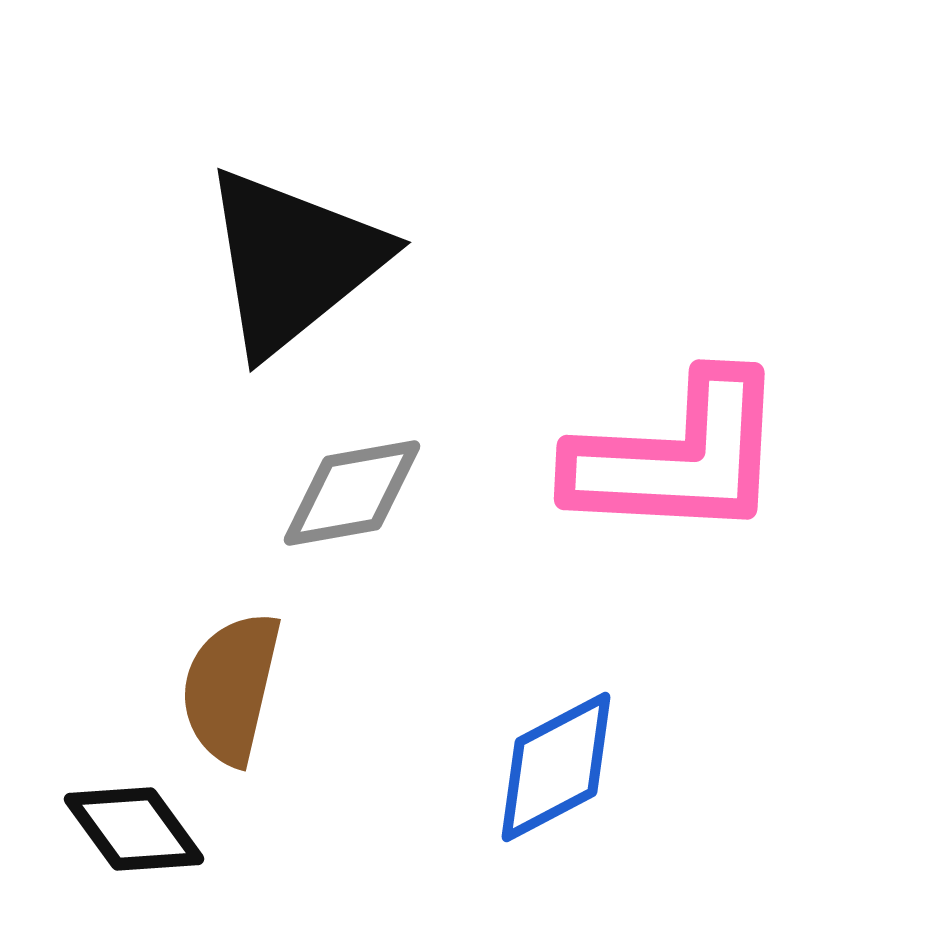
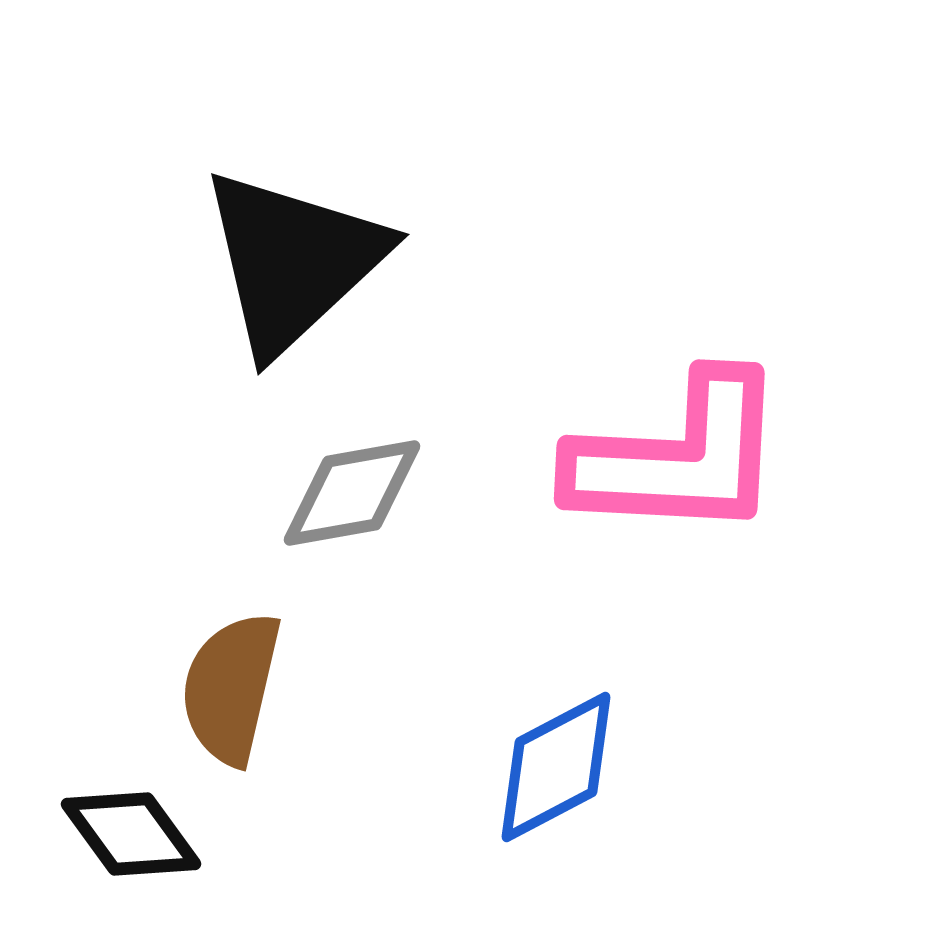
black triangle: rotated 4 degrees counterclockwise
black diamond: moved 3 px left, 5 px down
